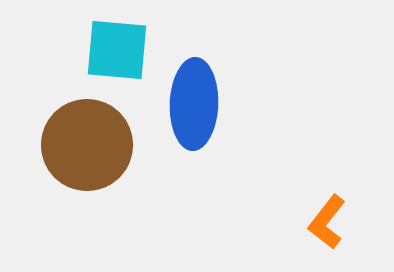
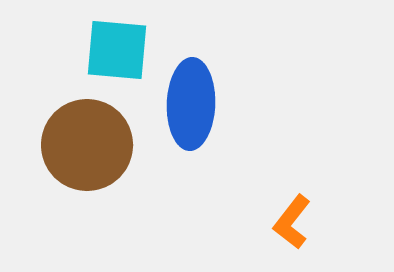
blue ellipse: moved 3 px left
orange L-shape: moved 35 px left
